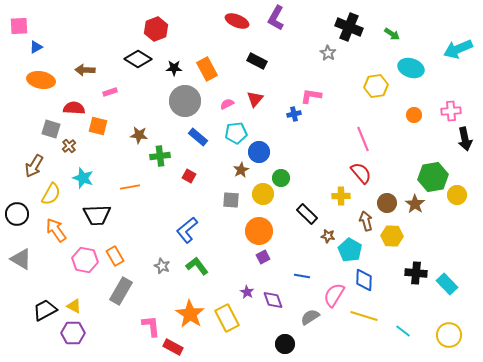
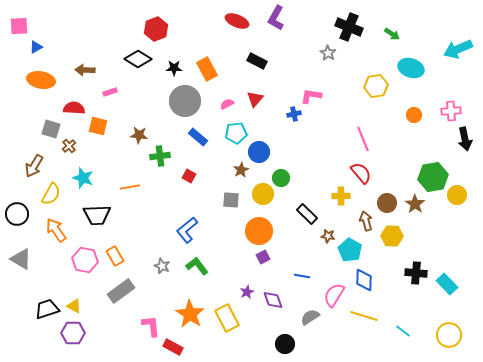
gray rectangle at (121, 291): rotated 24 degrees clockwise
purple star at (247, 292): rotated 16 degrees clockwise
black trapezoid at (45, 310): moved 2 px right, 1 px up; rotated 10 degrees clockwise
